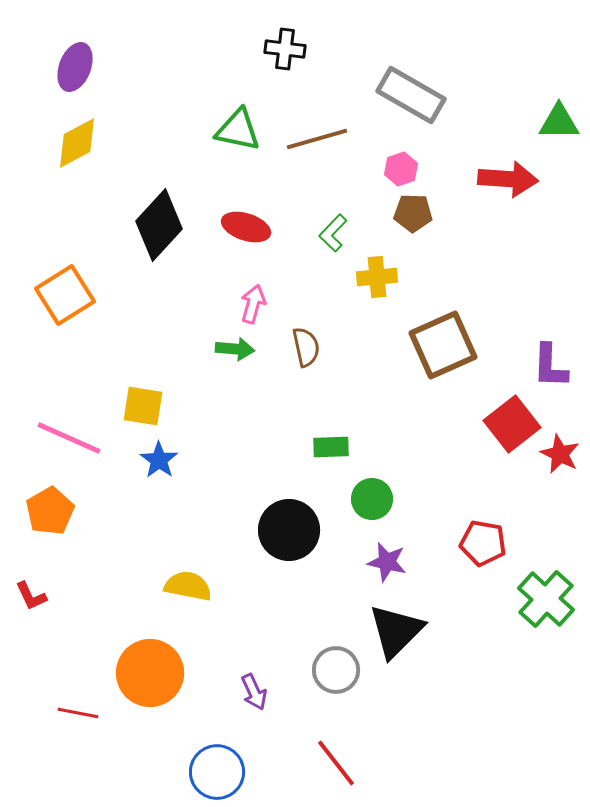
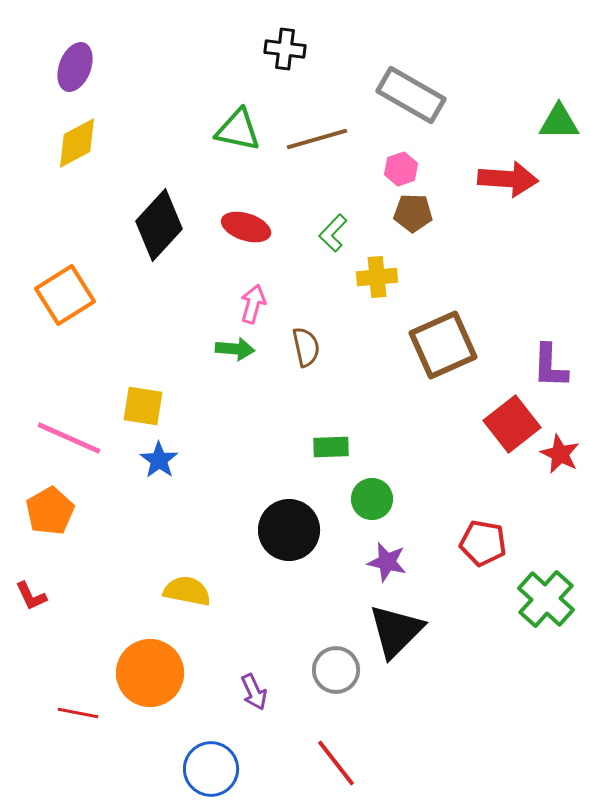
yellow semicircle at (188, 586): moved 1 px left, 5 px down
blue circle at (217, 772): moved 6 px left, 3 px up
